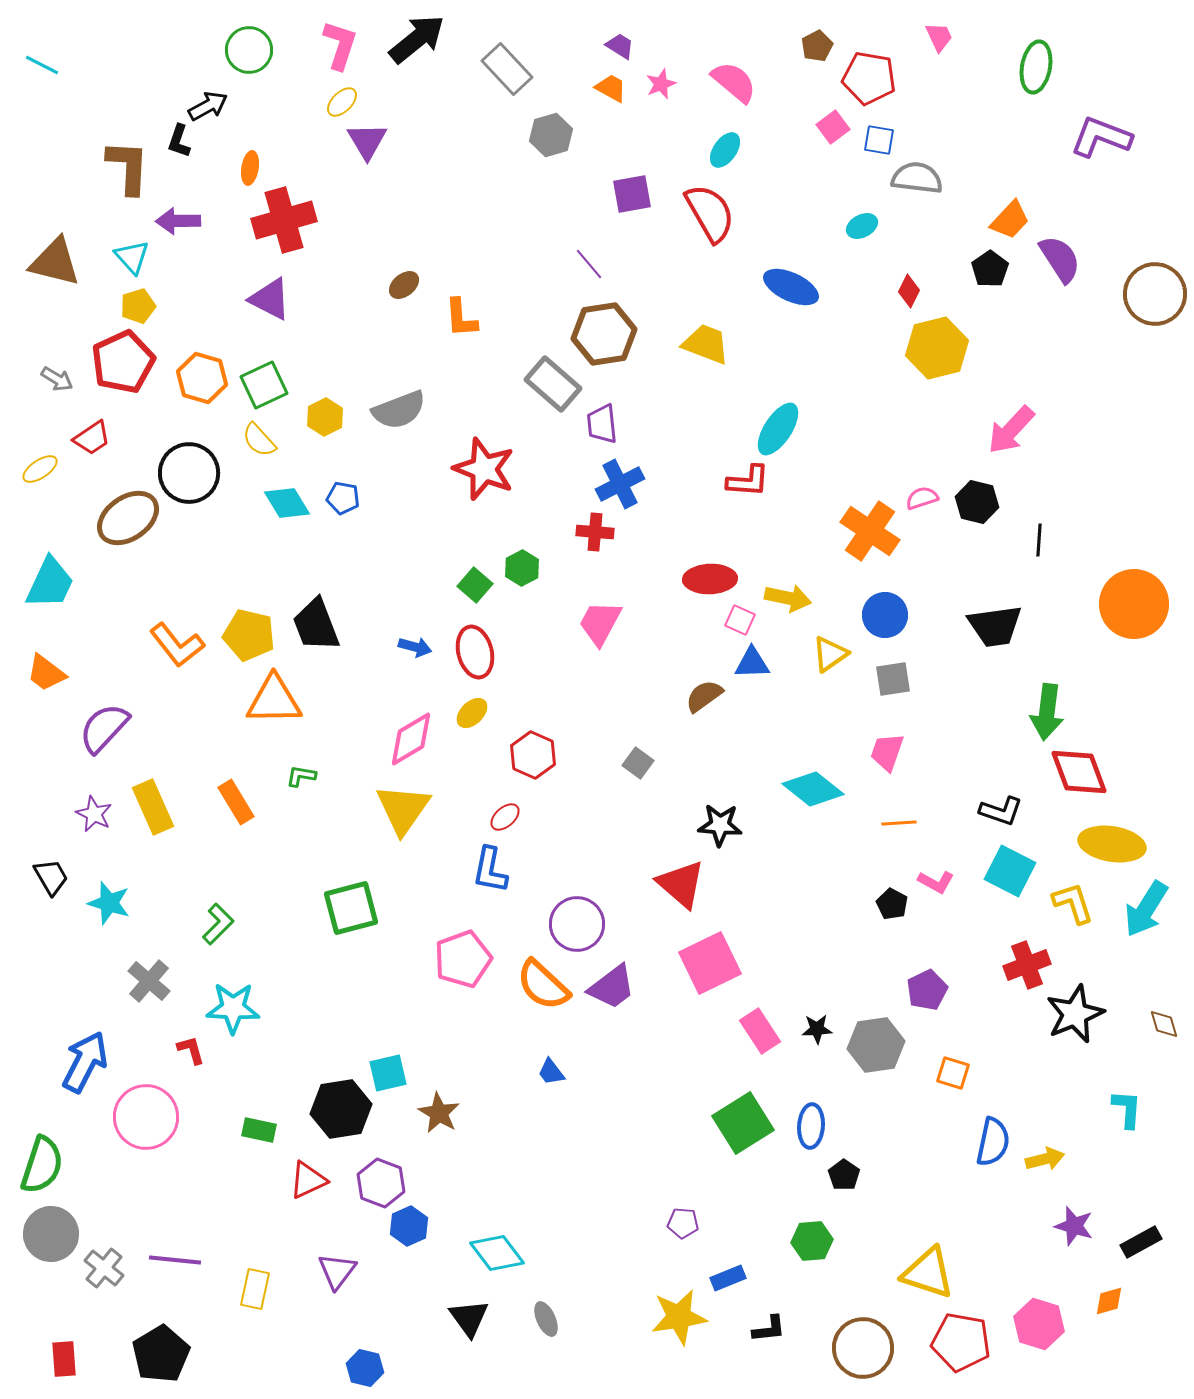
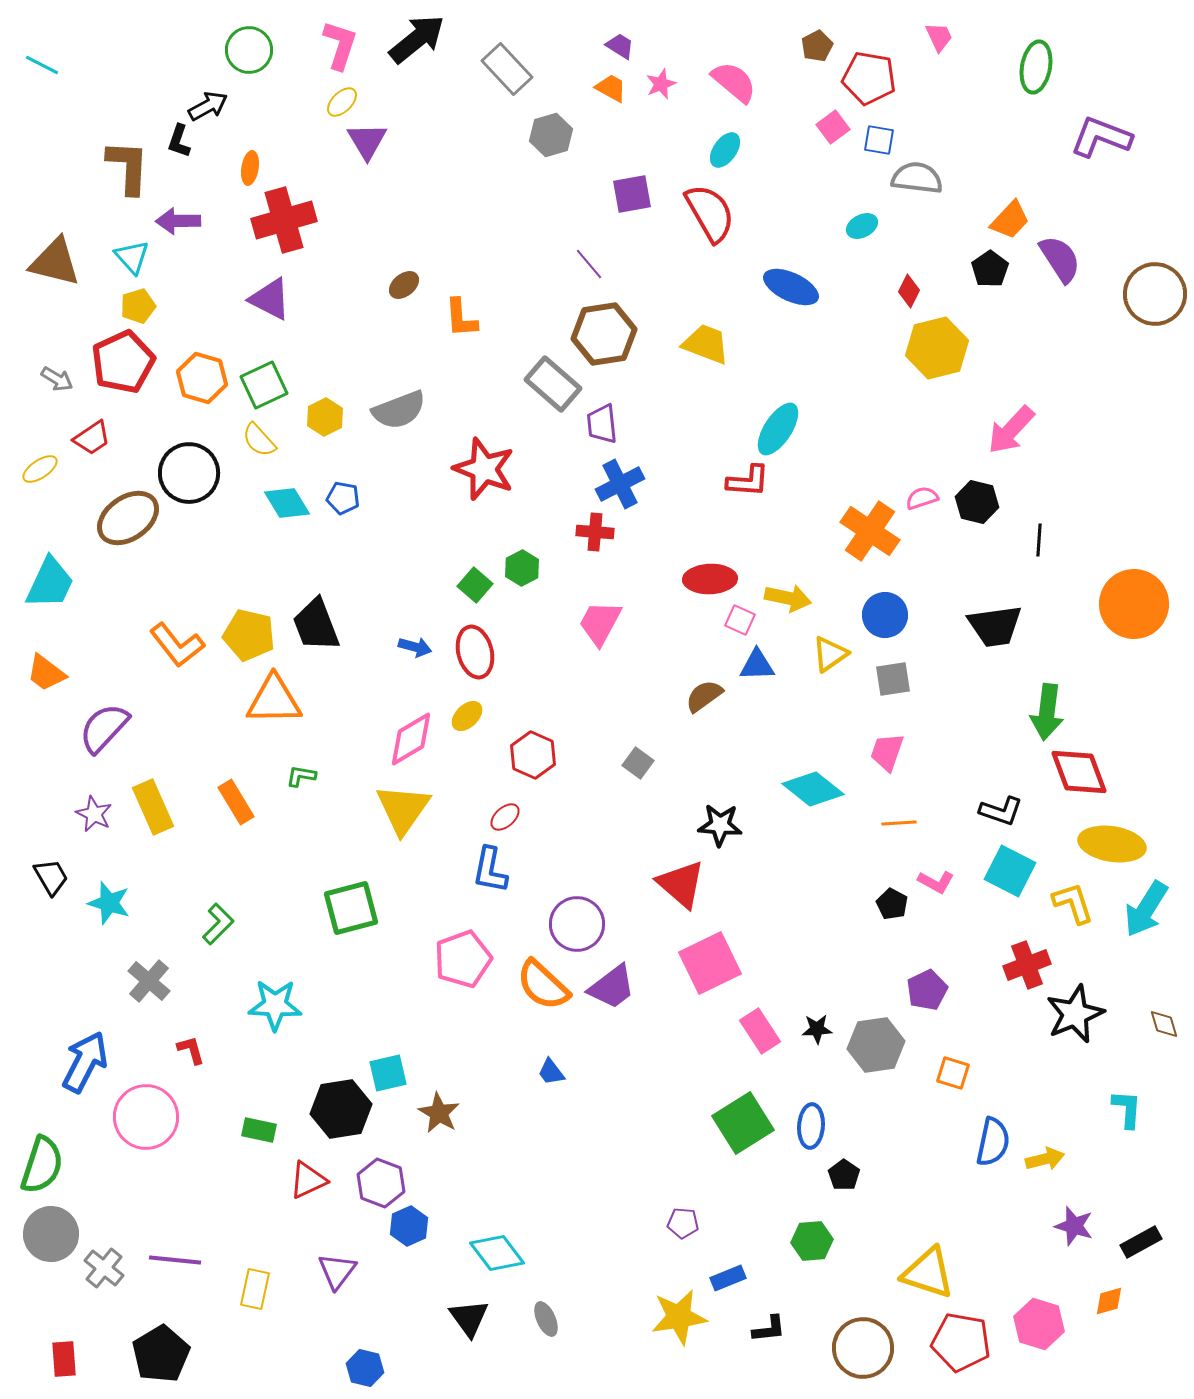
blue triangle at (752, 663): moved 5 px right, 2 px down
yellow ellipse at (472, 713): moved 5 px left, 3 px down
cyan star at (233, 1008): moved 42 px right, 3 px up
